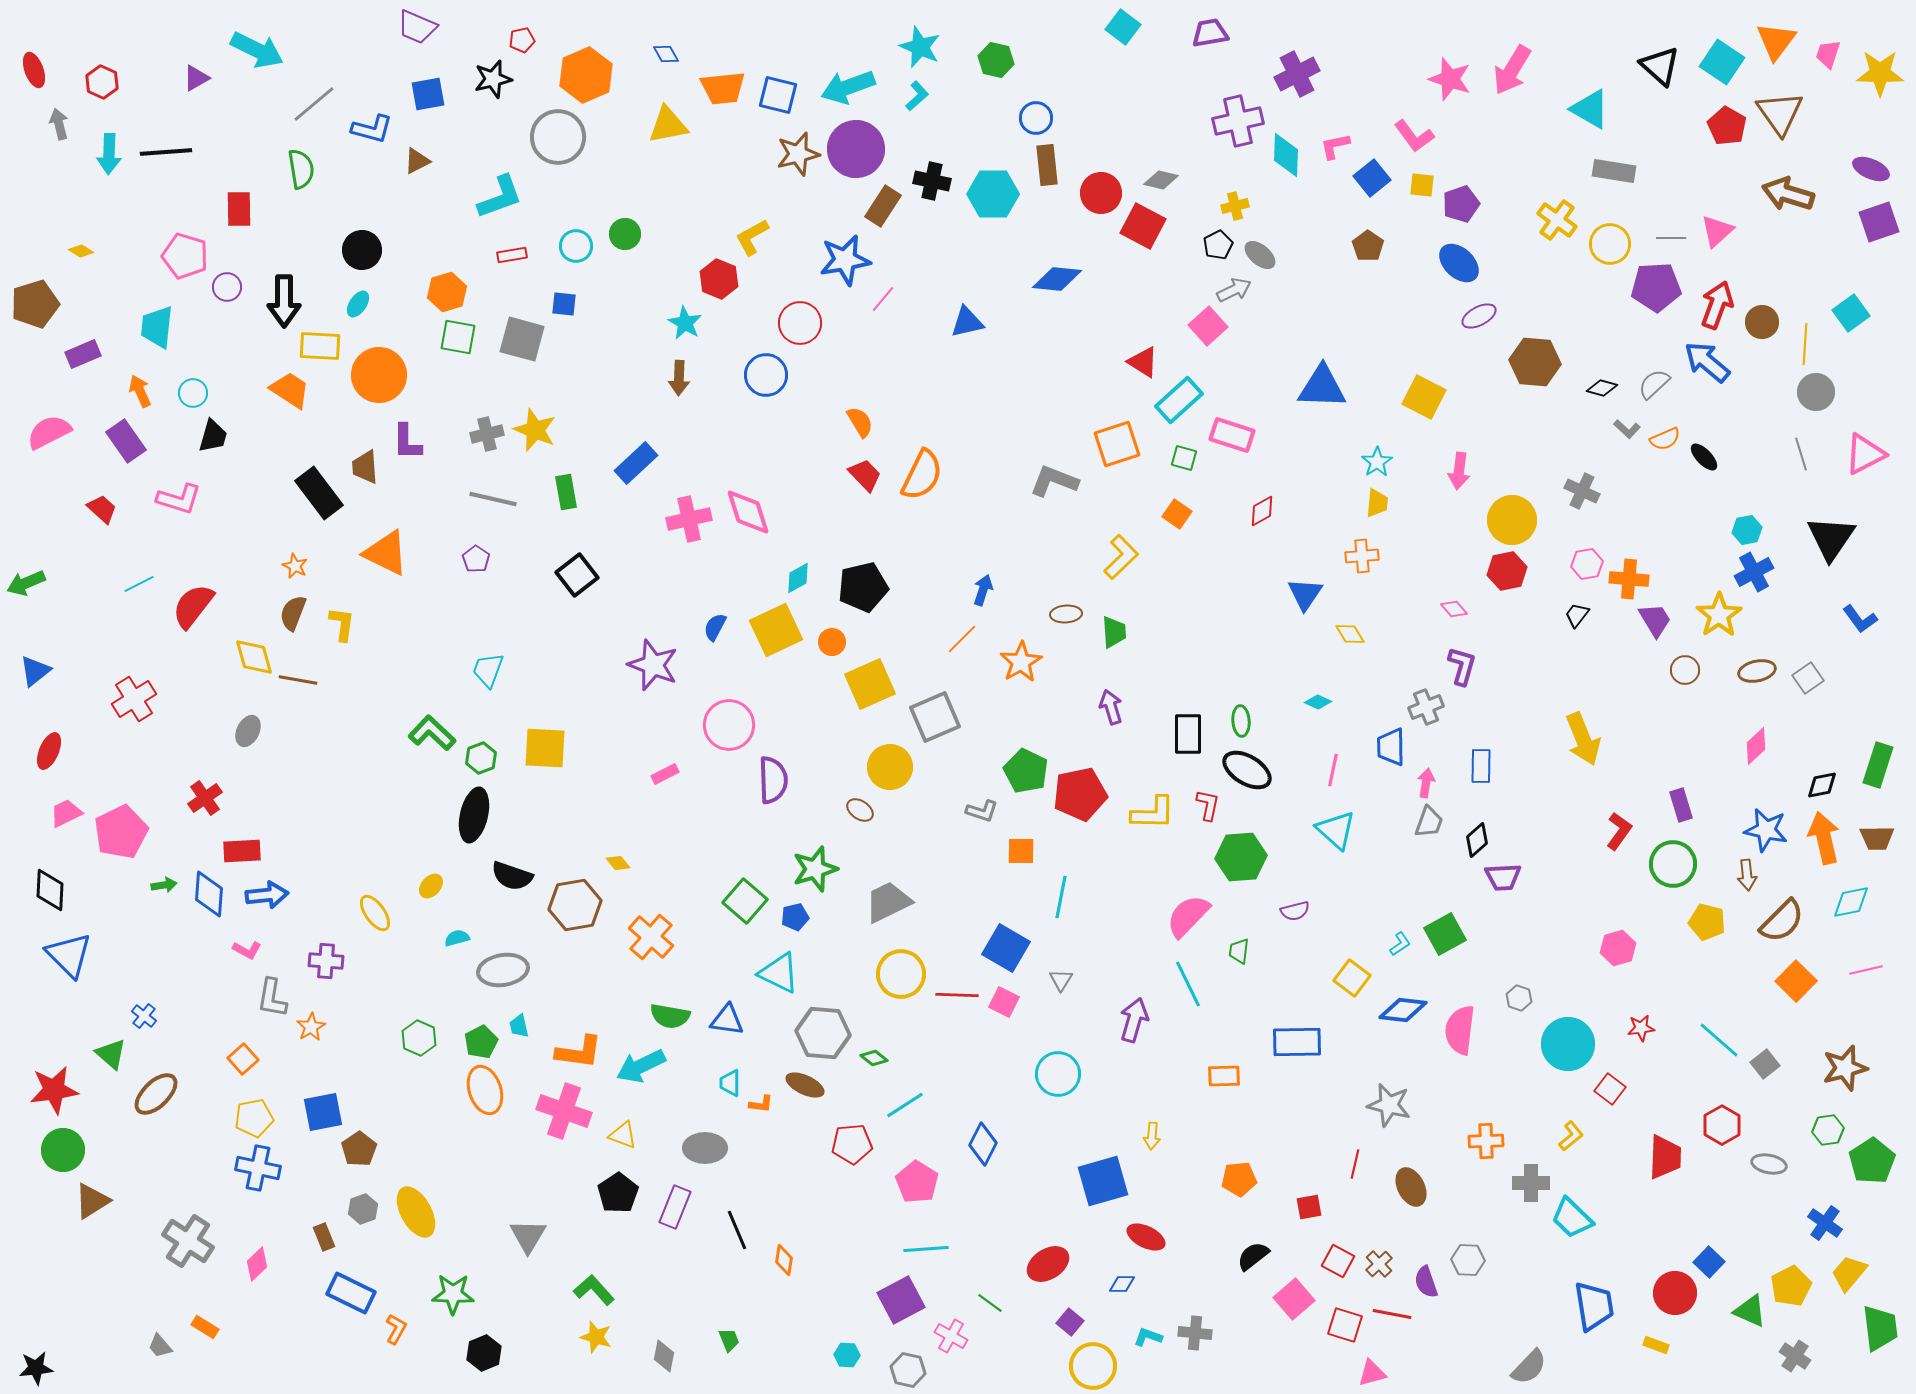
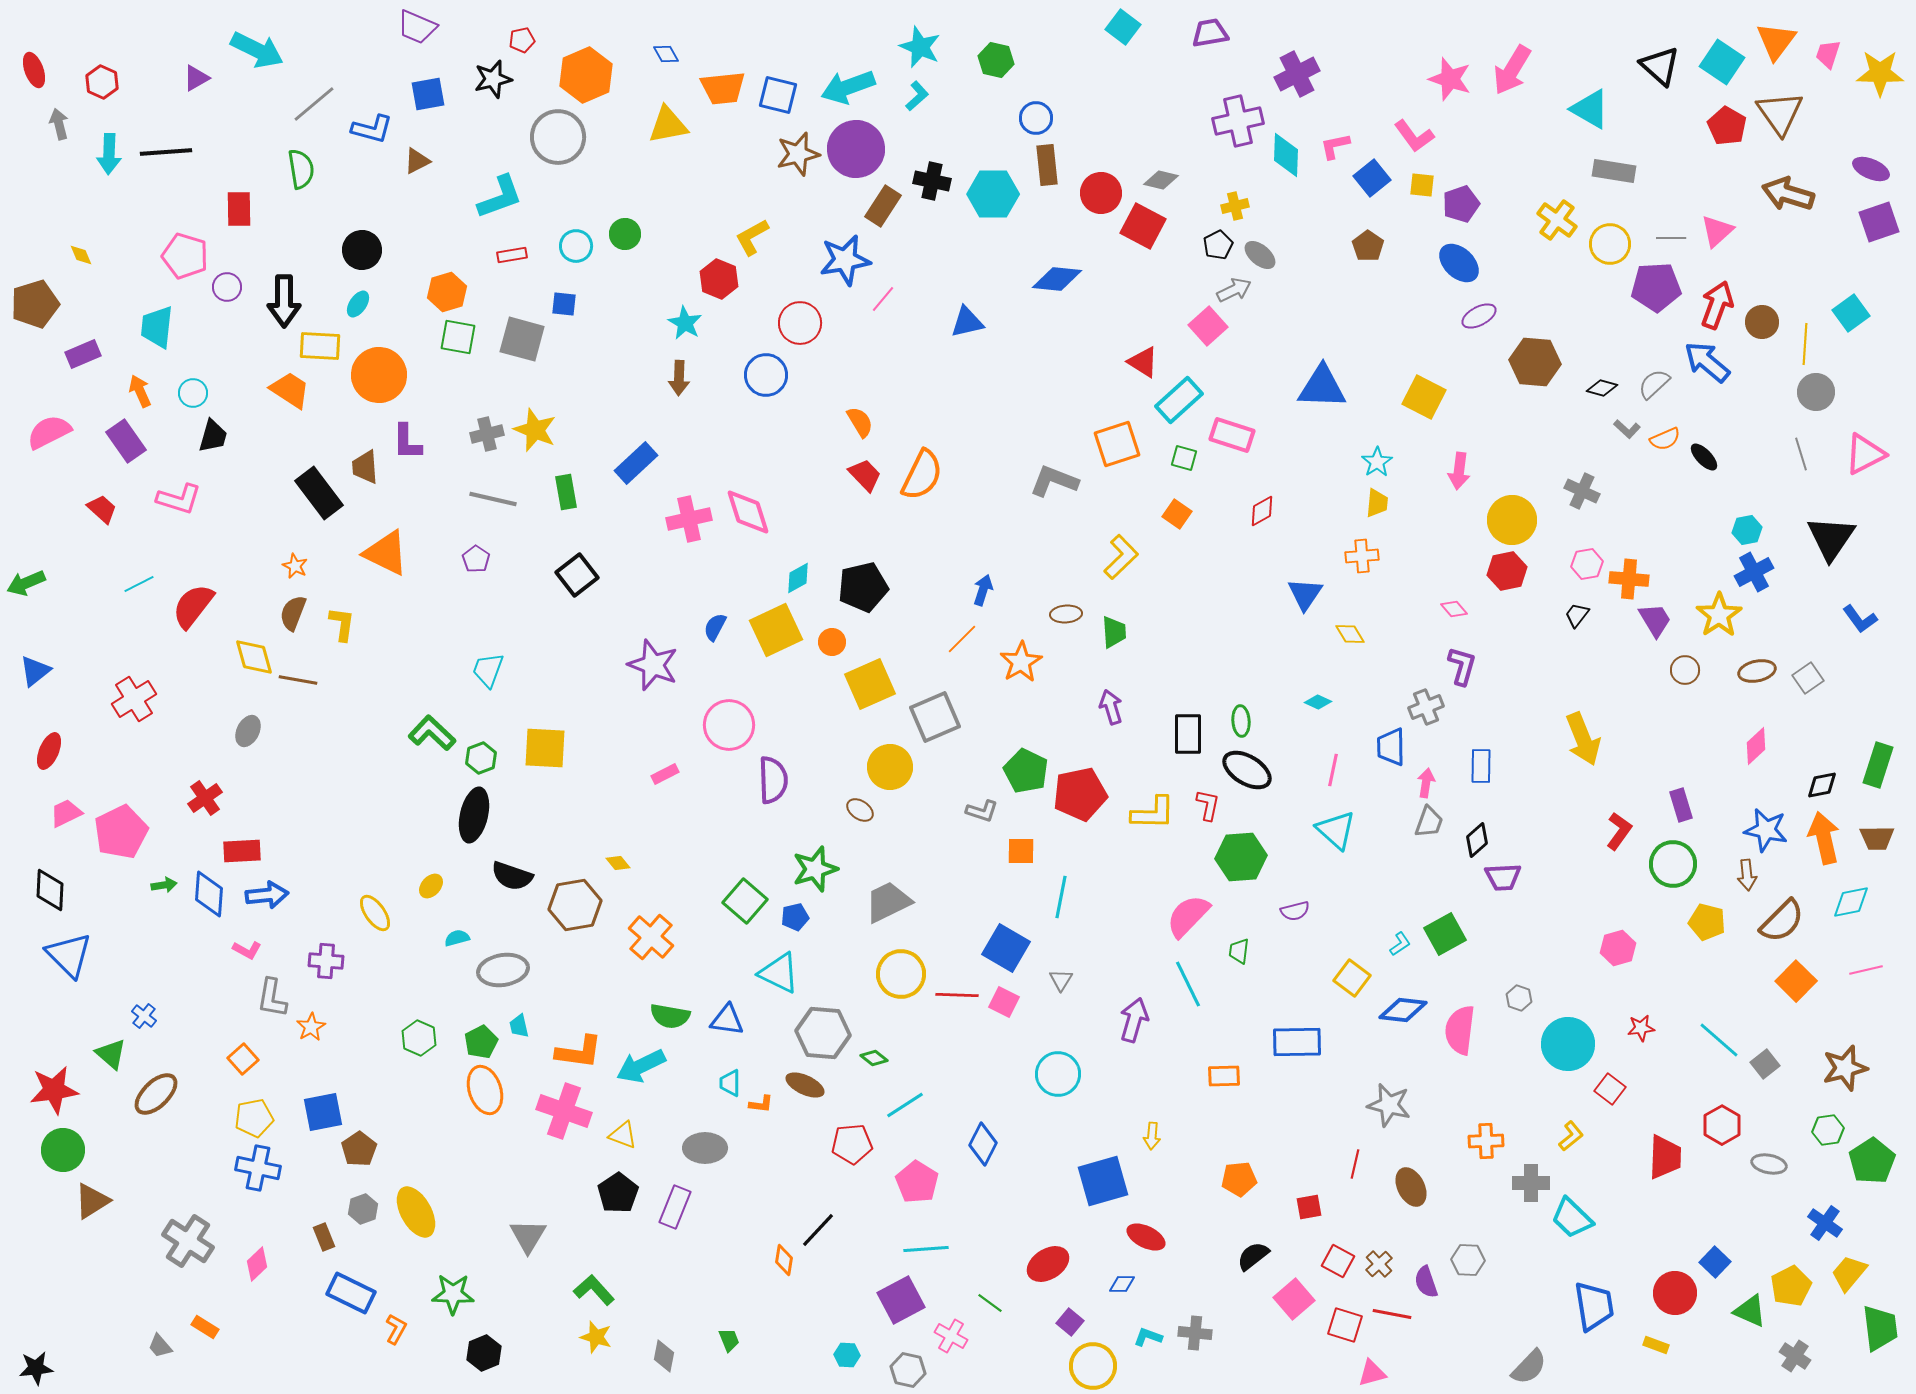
yellow diamond at (81, 251): moved 4 px down; rotated 35 degrees clockwise
black line at (737, 1230): moved 81 px right; rotated 66 degrees clockwise
blue square at (1709, 1262): moved 6 px right
